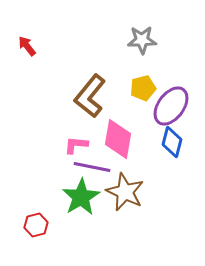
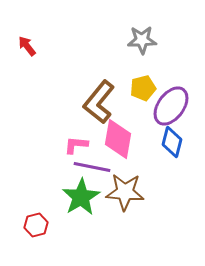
brown L-shape: moved 9 px right, 6 px down
brown star: rotated 21 degrees counterclockwise
